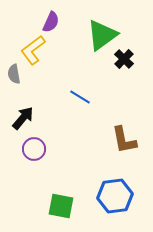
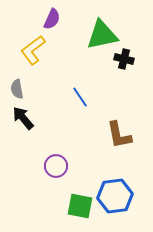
purple semicircle: moved 1 px right, 3 px up
green triangle: rotated 24 degrees clockwise
black cross: rotated 30 degrees counterclockwise
gray semicircle: moved 3 px right, 15 px down
blue line: rotated 25 degrees clockwise
black arrow: rotated 80 degrees counterclockwise
brown L-shape: moved 5 px left, 5 px up
purple circle: moved 22 px right, 17 px down
green square: moved 19 px right
